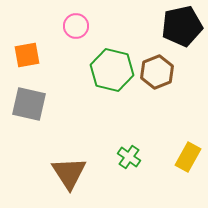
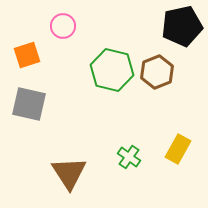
pink circle: moved 13 px left
orange square: rotated 8 degrees counterclockwise
yellow rectangle: moved 10 px left, 8 px up
